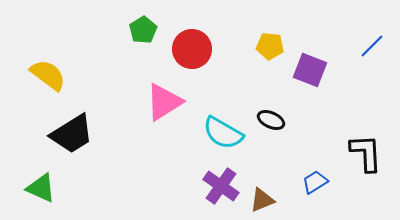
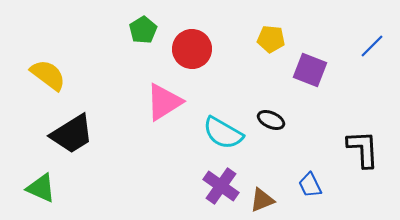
yellow pentagon: moved 1 px right, 7 px up
black L-shape: moved 3 px left, 4 px up
blue trapezoid: moved 5 px left, 3 px down; rotated 84 degrees counterclockwise
